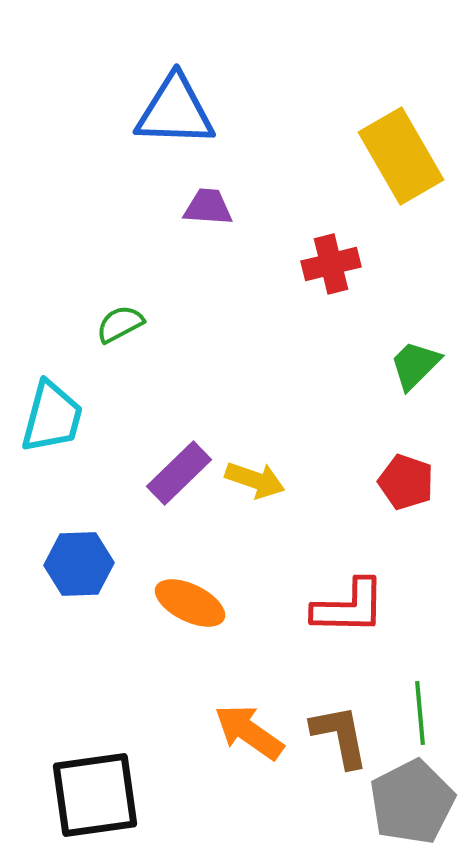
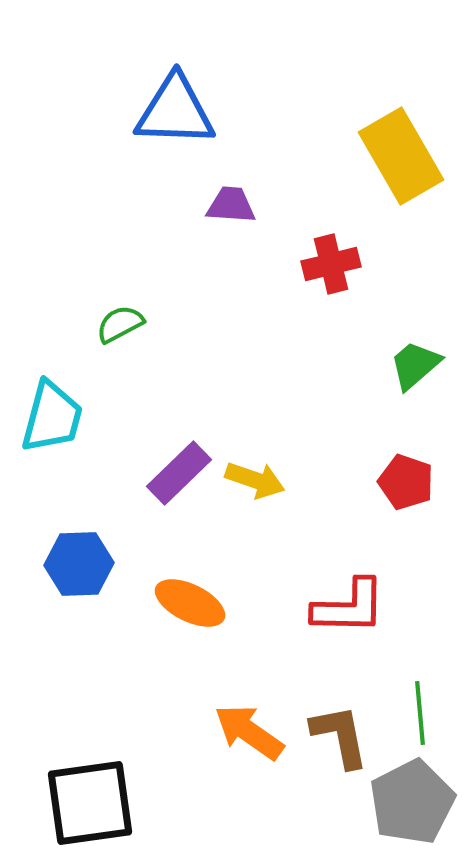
purple trapezoid: moved 23 px right, 2 px up
green trapezoid: rotated 4 degrees clockwise
black square: moved 5 px left, 8 px down
